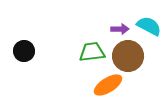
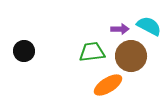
brown circle: moved 3 px right
